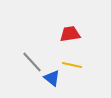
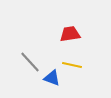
gray line: moved 2 px left
blue triangle: rotated 18 degrees counterclockwise
